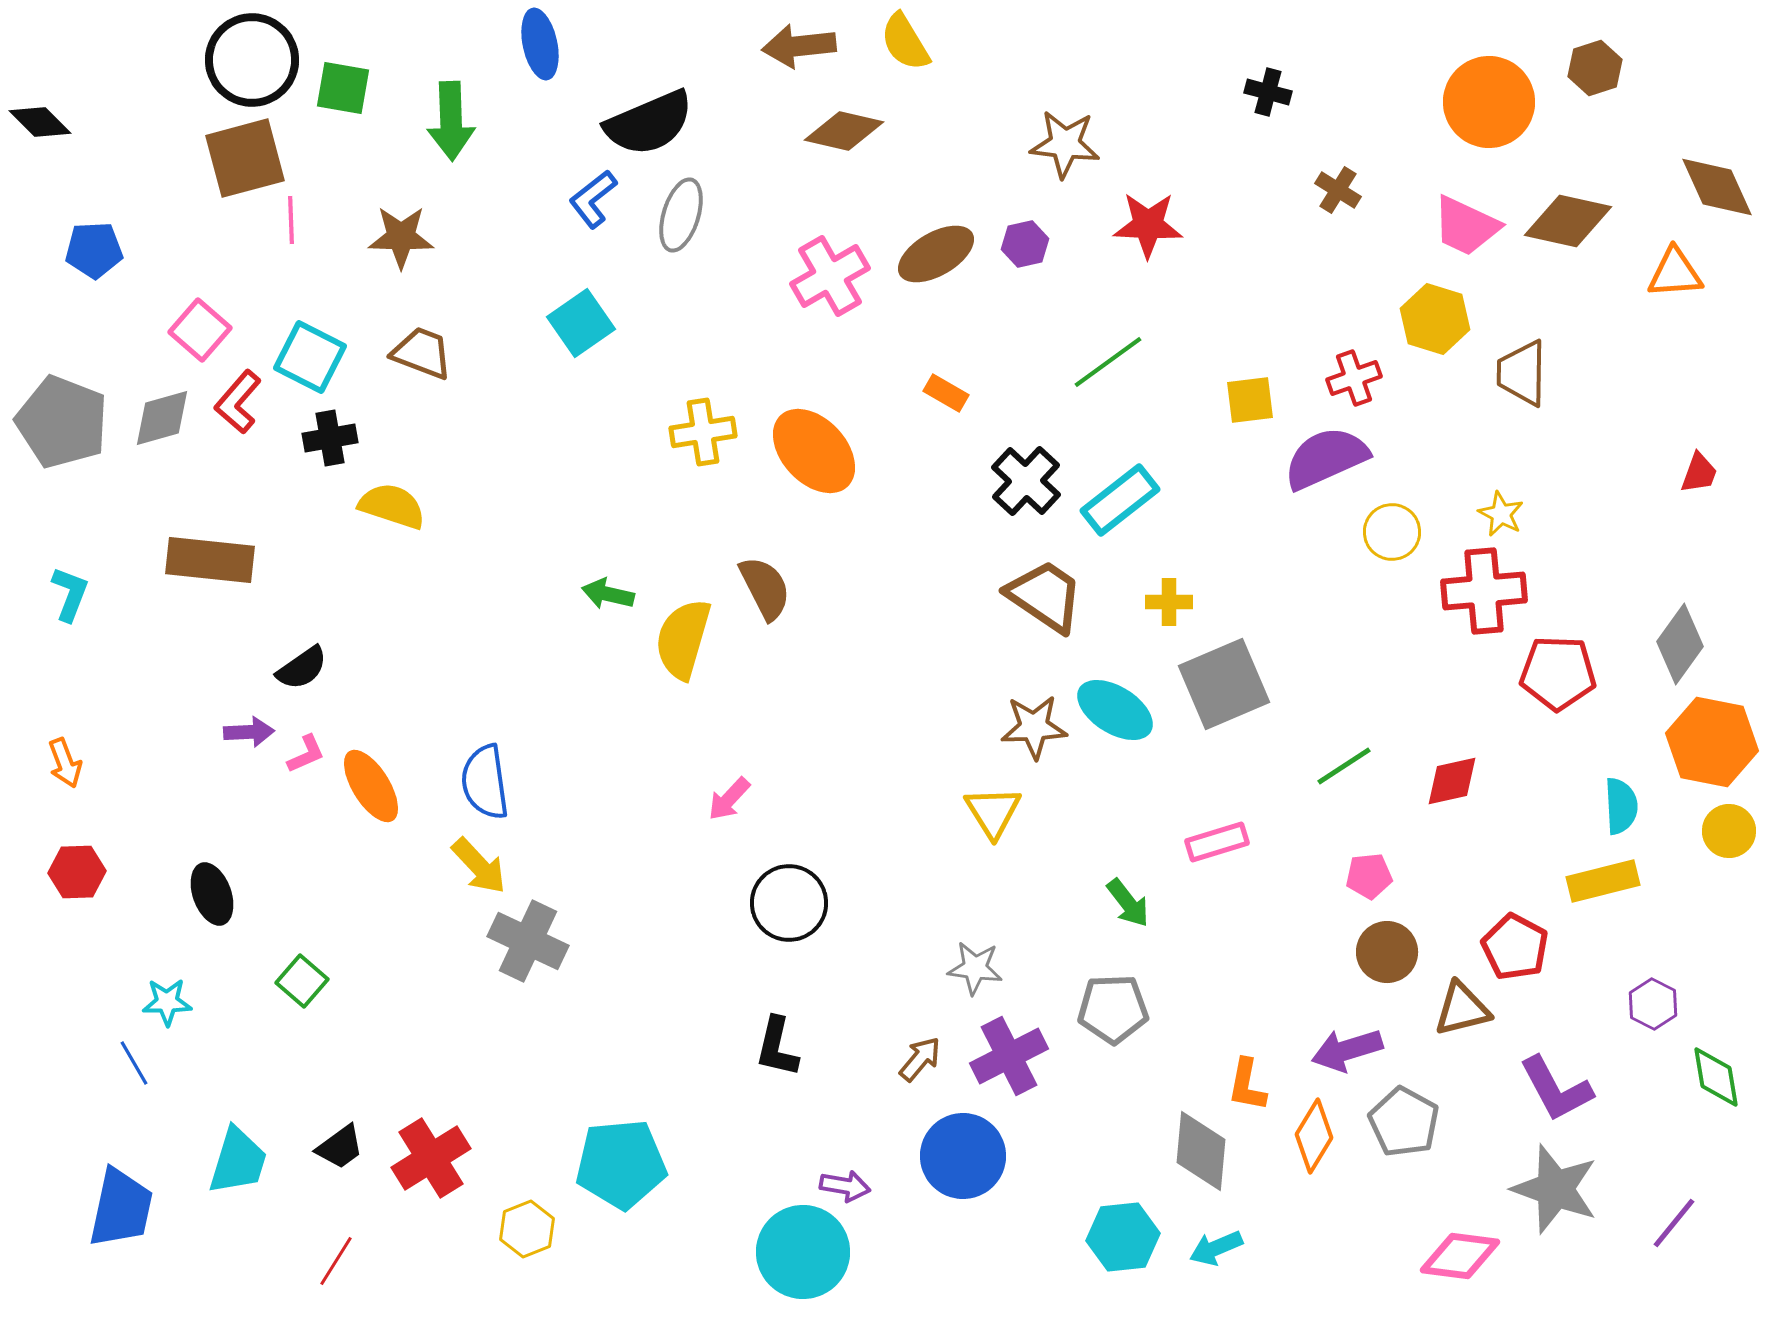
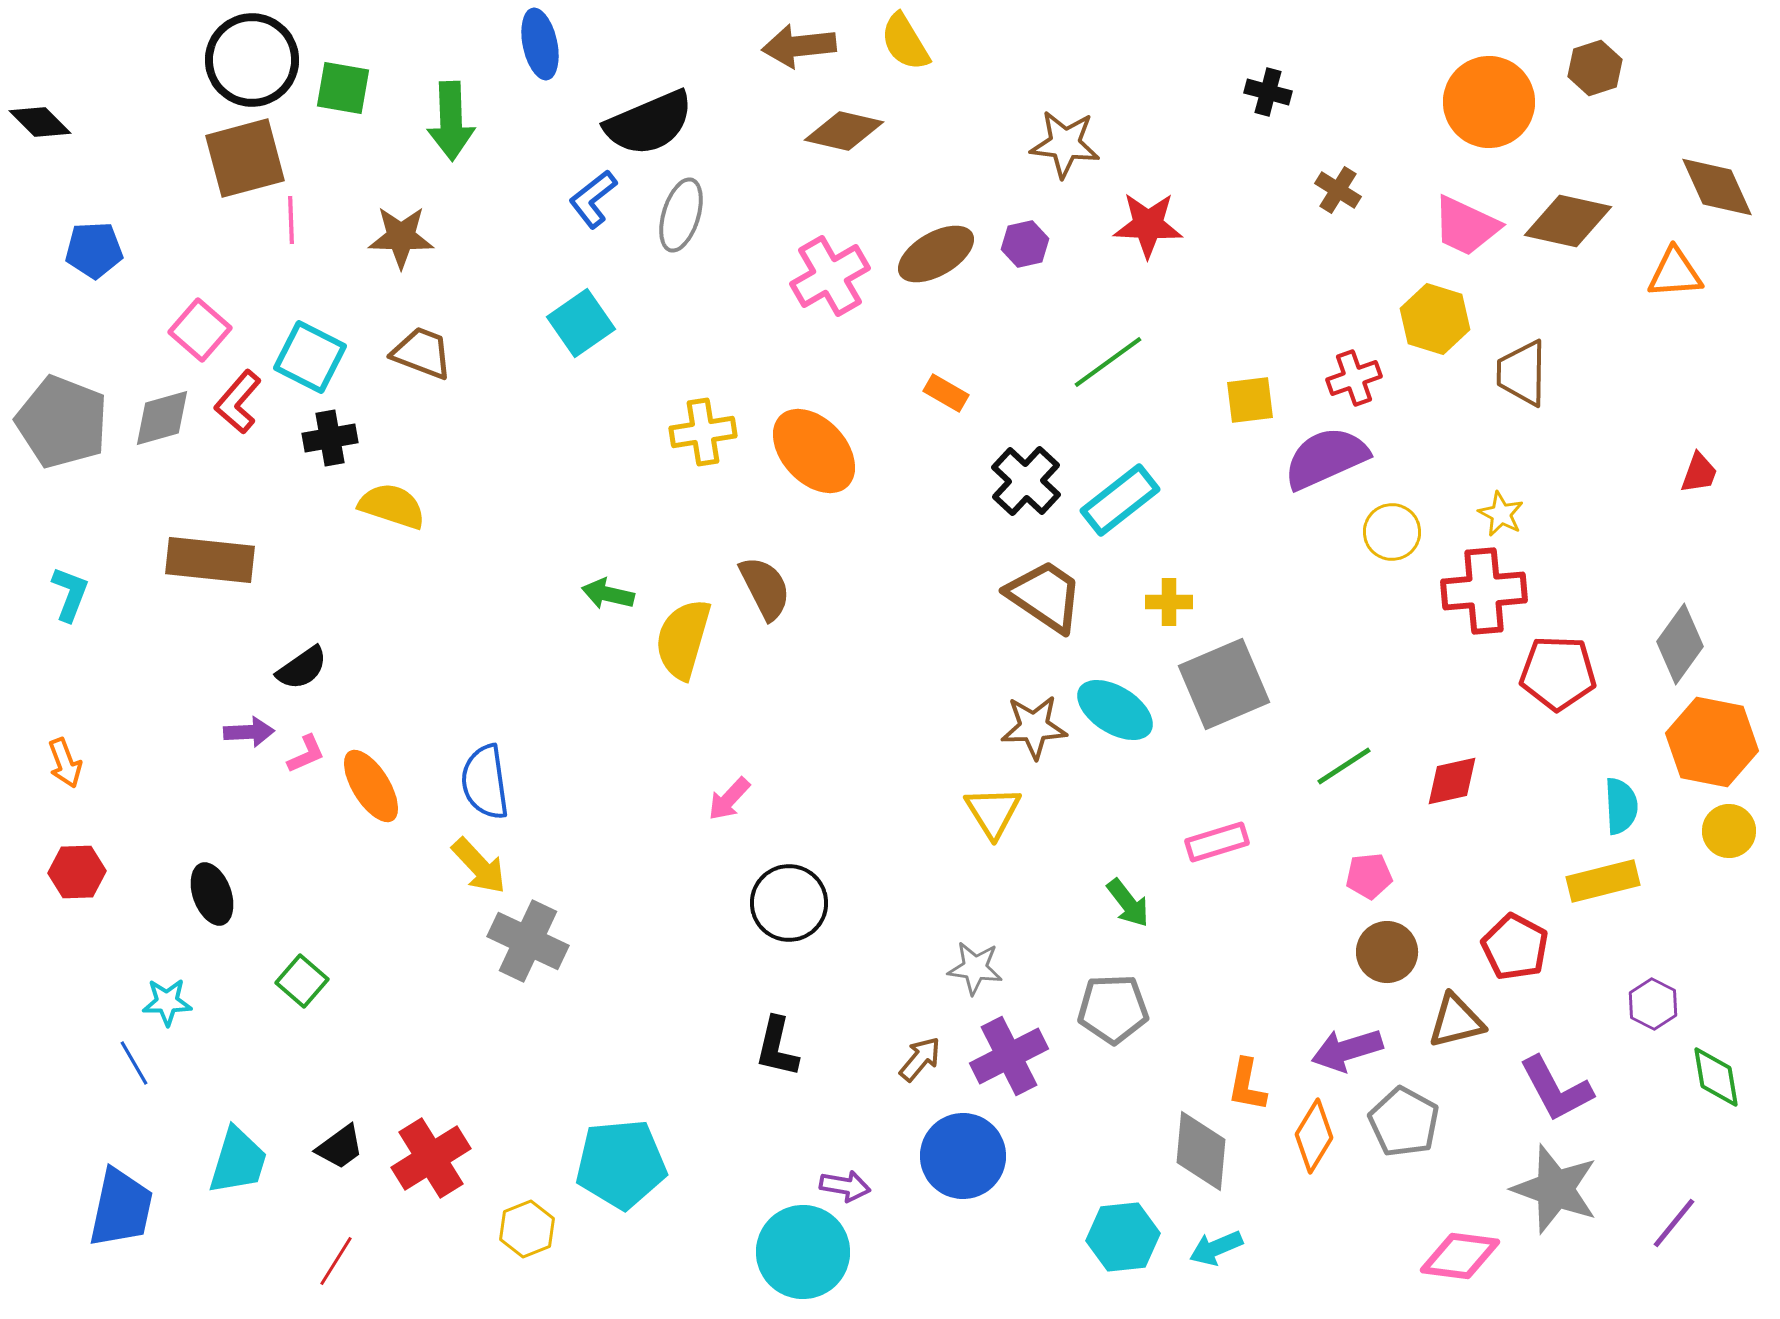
brown triangle at (1462, 1009): moved 6 px left, 12 px down
